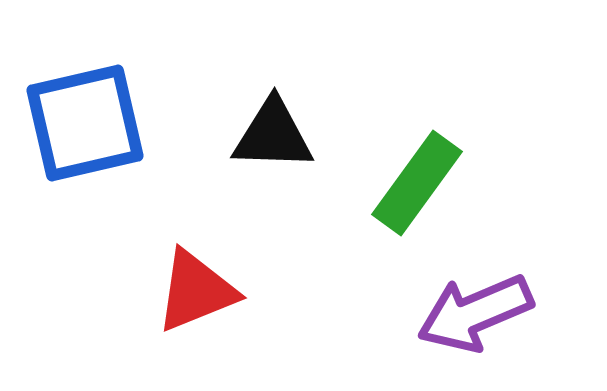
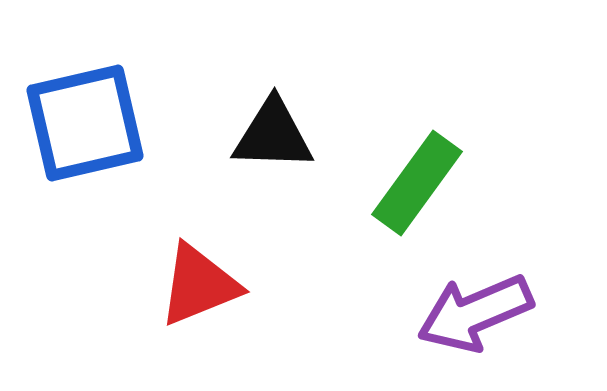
red triangle: moved 3 px right, 6 px up
